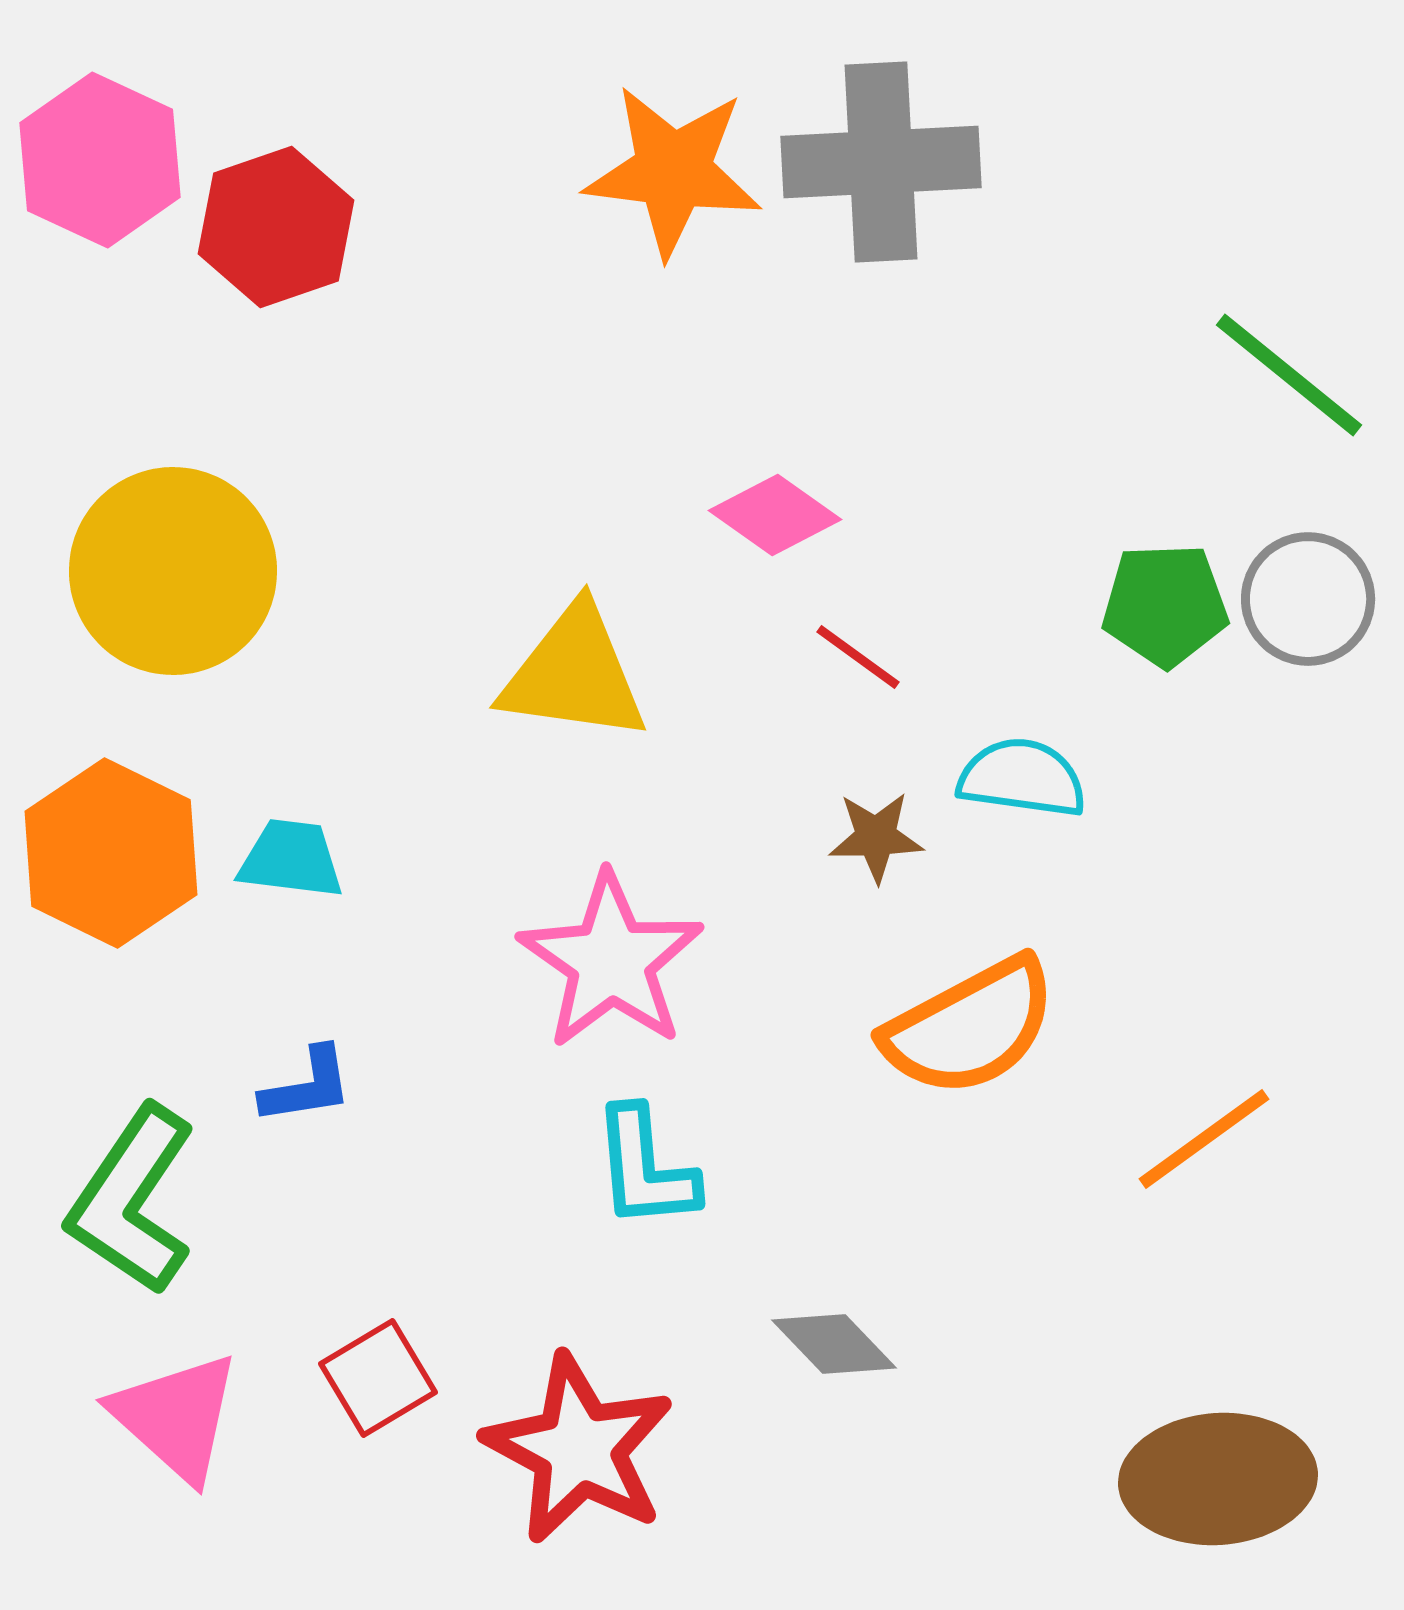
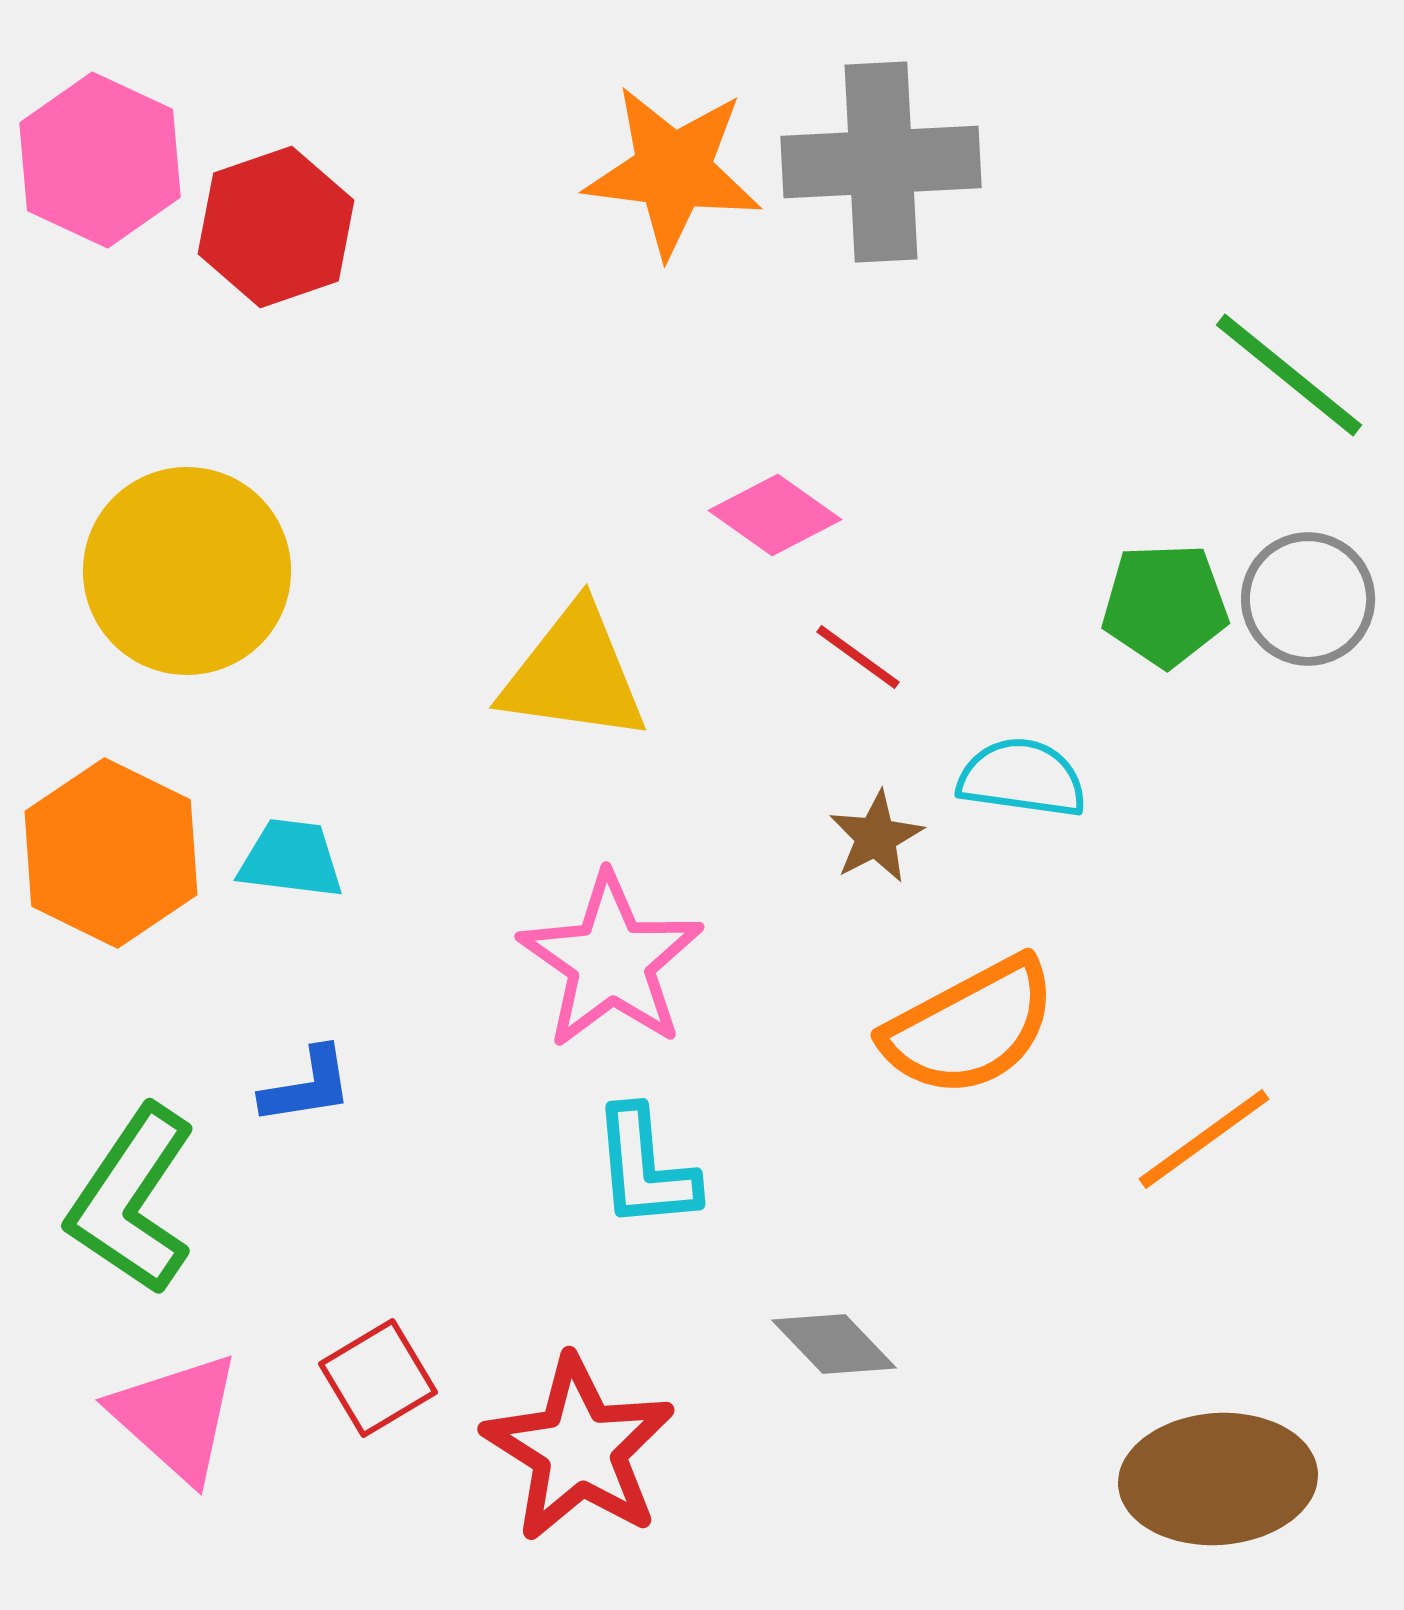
yellow circle: moved 14 px right
brown star: rotated 26 degrees counterclockwise
red star: rotated 4 degrees clockwise
